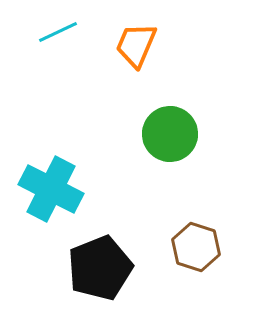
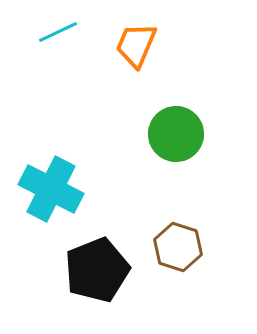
green circle: moved 6 px right
brown hexagon: moved 18 px left
black pentagon: moved 3 px left, 2 px down
